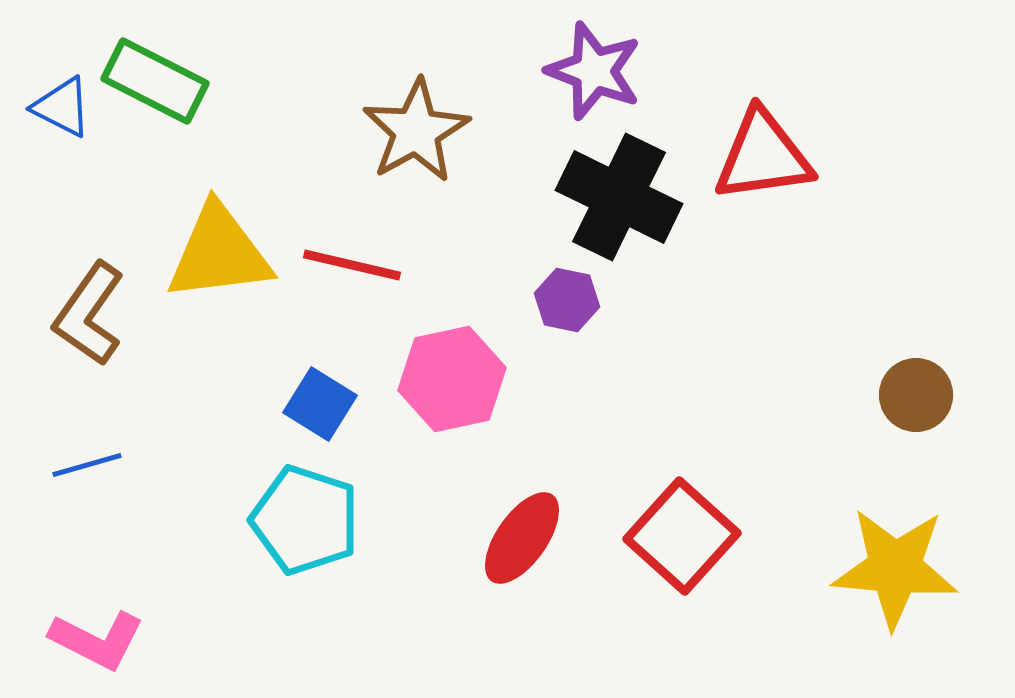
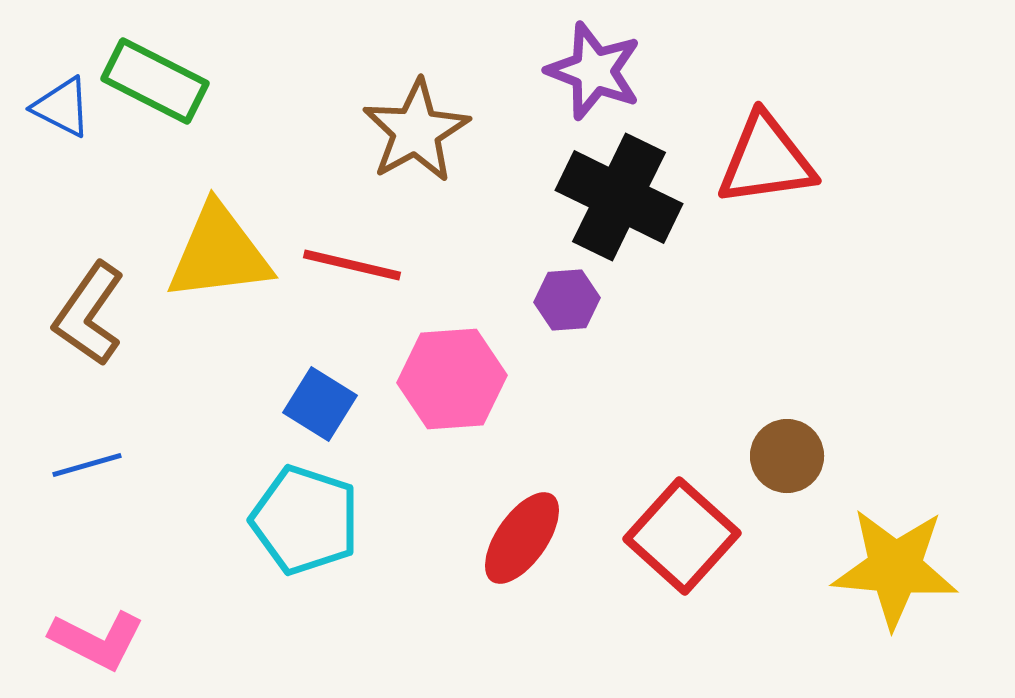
red triangle: moved 3 px right, 4 px down
purple hexagon: rotated 16 degrees counterclockwise
pink hexagon: rotated 8 degrees clockwise
brown circle: moved 129 px left, 61 px down
